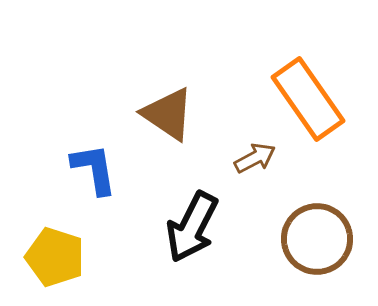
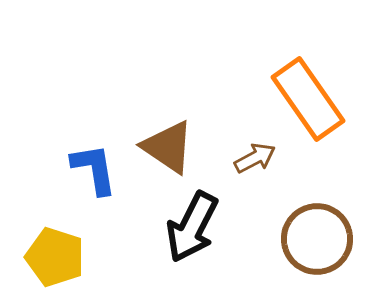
brown triangle: moved 33 px down
